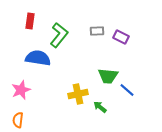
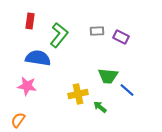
pink star: moved 6 px right, 4 px up; rotated 30 degrees clockwise
orange semicircle: rotated 28 degrees clockwise
